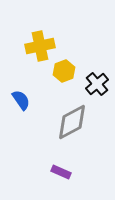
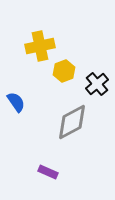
blue semicircle: moved 5 px left, 2 px down
purple rectangle: moved 13 px left
